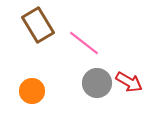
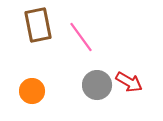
brown rectangle: rotated 20 degrees clockwise
pink line: moved 3 px left, 6 px up; rotated 16 degrees clockwise
gray circle: moved 2 px down
